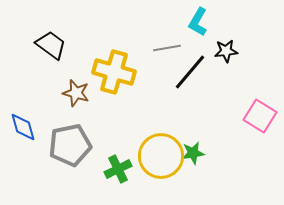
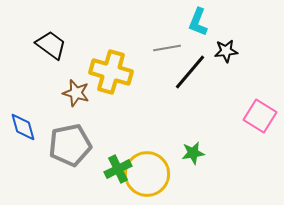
cyan L-shape: rotated 8 degrees counterclockwise
yellow cross: moved 3 px left
yellow circle: moved 14 px left, 18 px down
